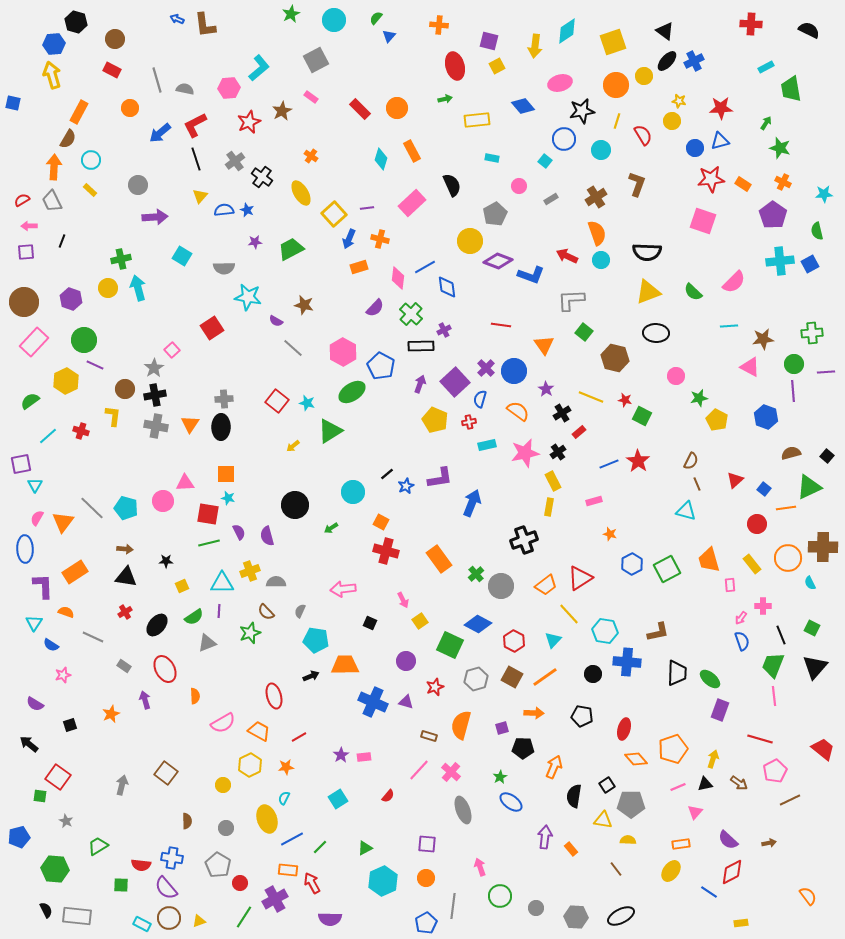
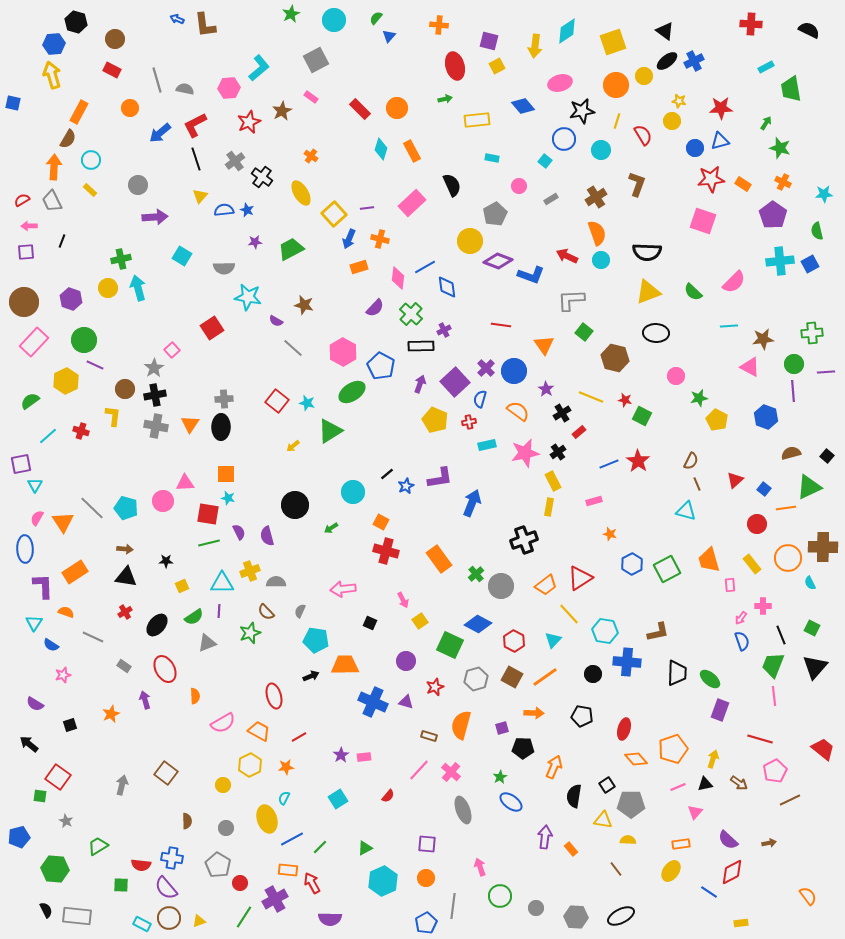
black ellipse at (667, 61): rotated 10 degrees clockwise
cyan diamond at (381, 159): moved 10 px up
orange triangle at (63, 522): rotated 10 degrees counterclockwise
